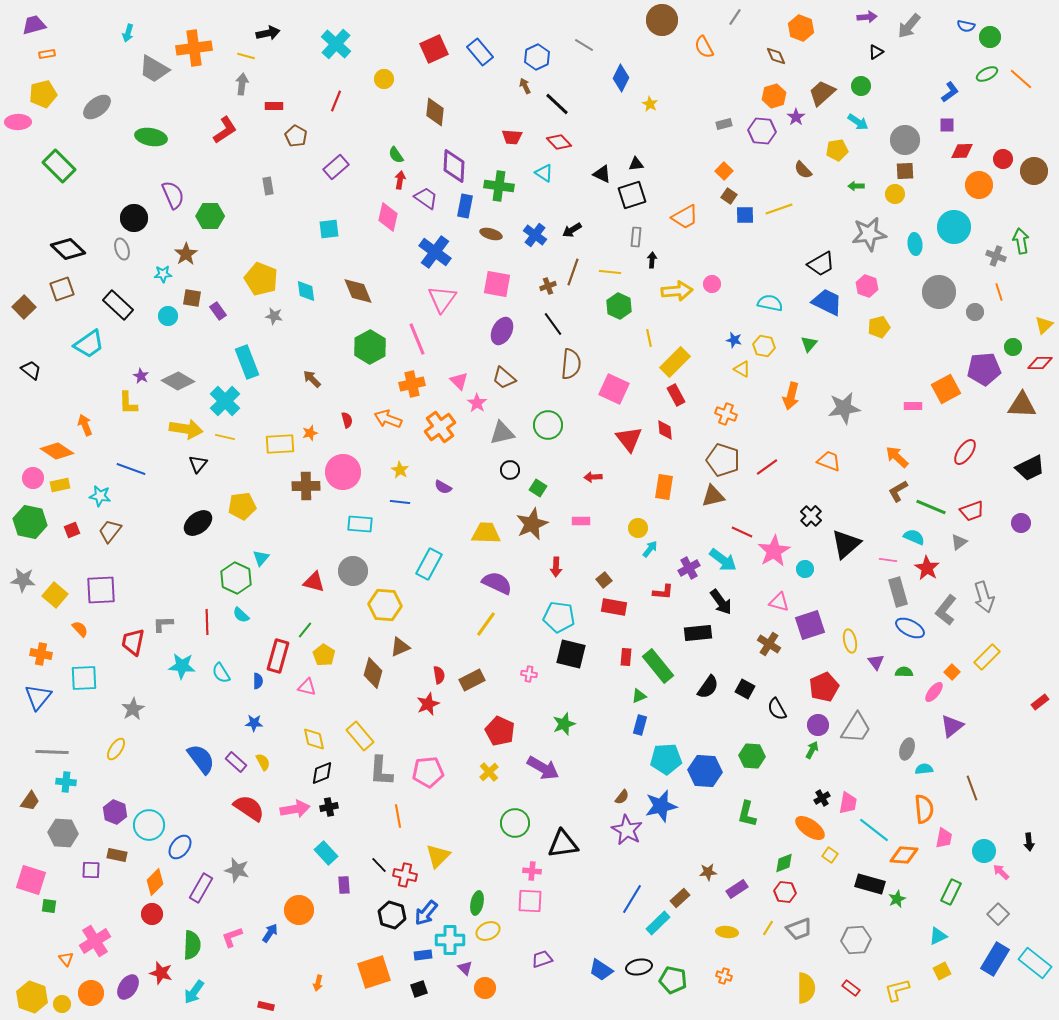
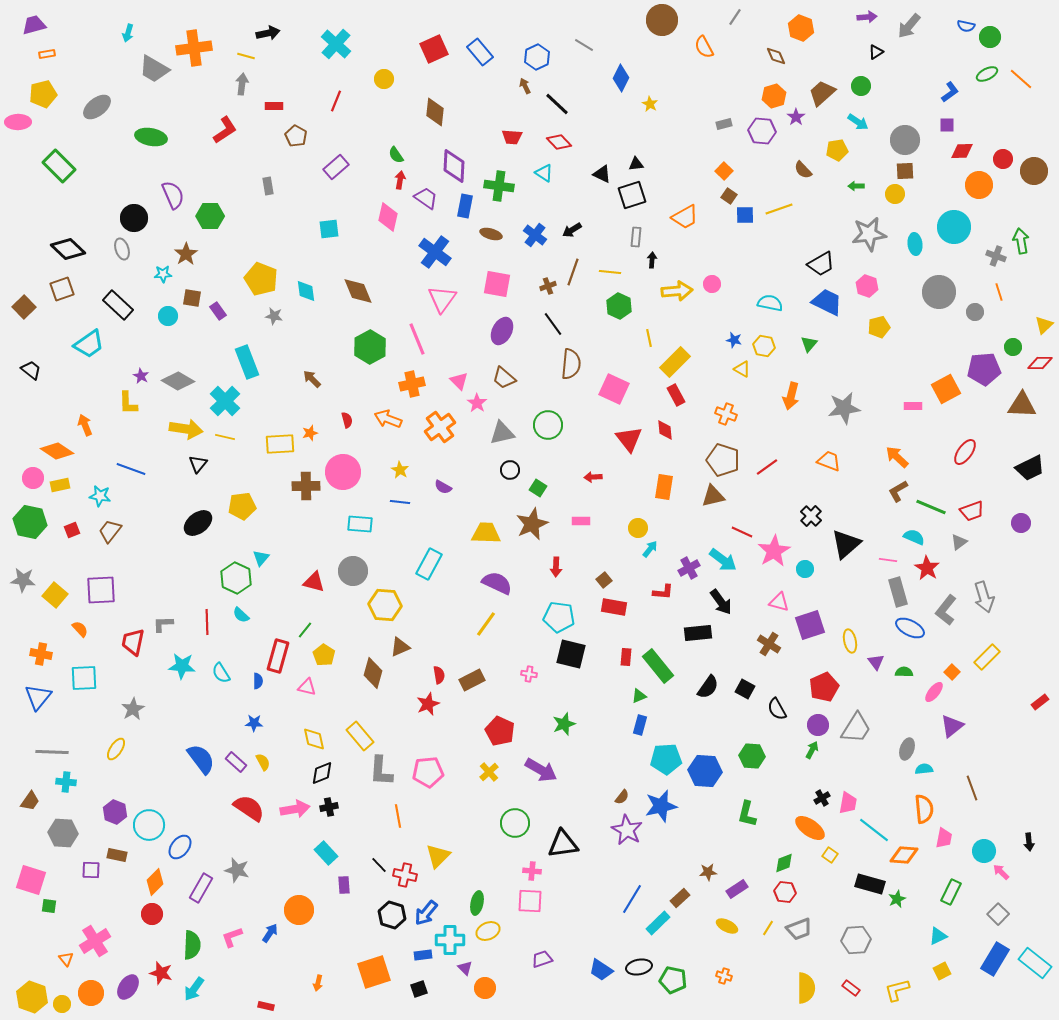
purple arrow at (543, 768): moved 2 px left, 2 px down
yellow ellipse at (727, 932): moved 6 px up; rotated 20 degrees clockwise
cyan arrow at (194, 992): moved 3 px up
